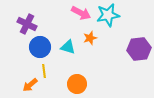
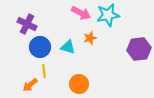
orange circle: moved 2 px right
